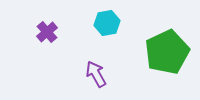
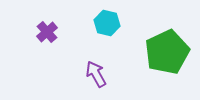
cyan hexagon: rotated 25 degrees clockwise
